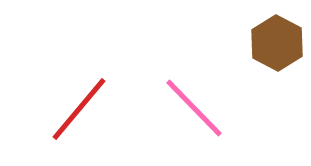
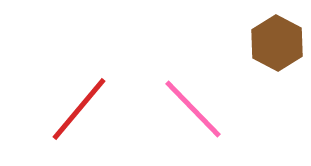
pink line: moved 1 px left, 1 px down
